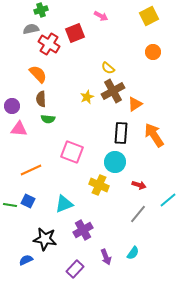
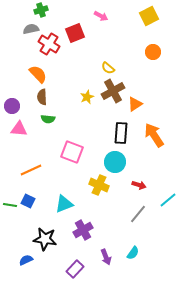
brown semicircle: moved 1 px right, 2 px up
